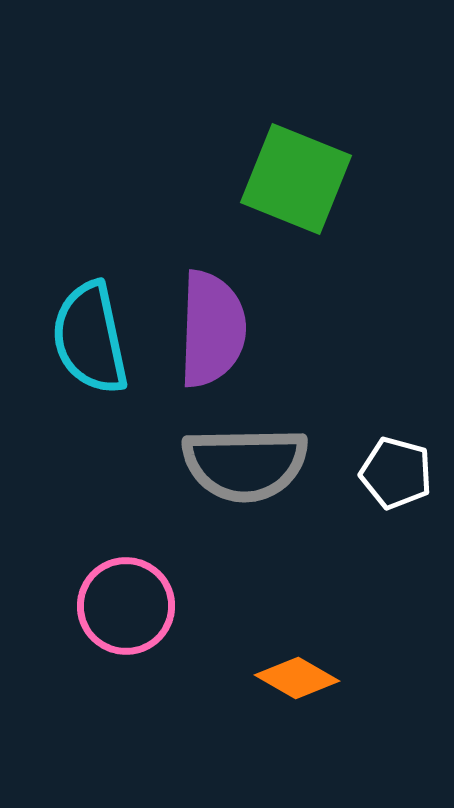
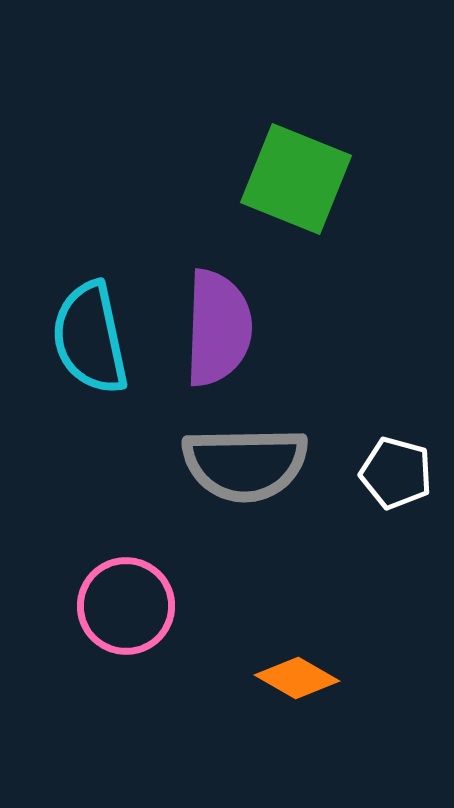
purple semicircle: moved 6 px right, 1 px up
